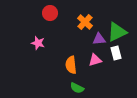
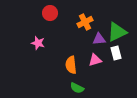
orange cross: rotated 21 degrees clockwise
